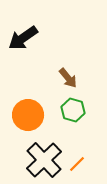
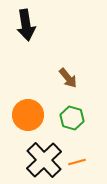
black arrow: moved 3 px right, 13 px up; rotated 64 degrees counterclockwise
green hexagon: moved 1 px left, 8 px down
orange line: moved 2 px up; rotated 30 degrees clockwise
